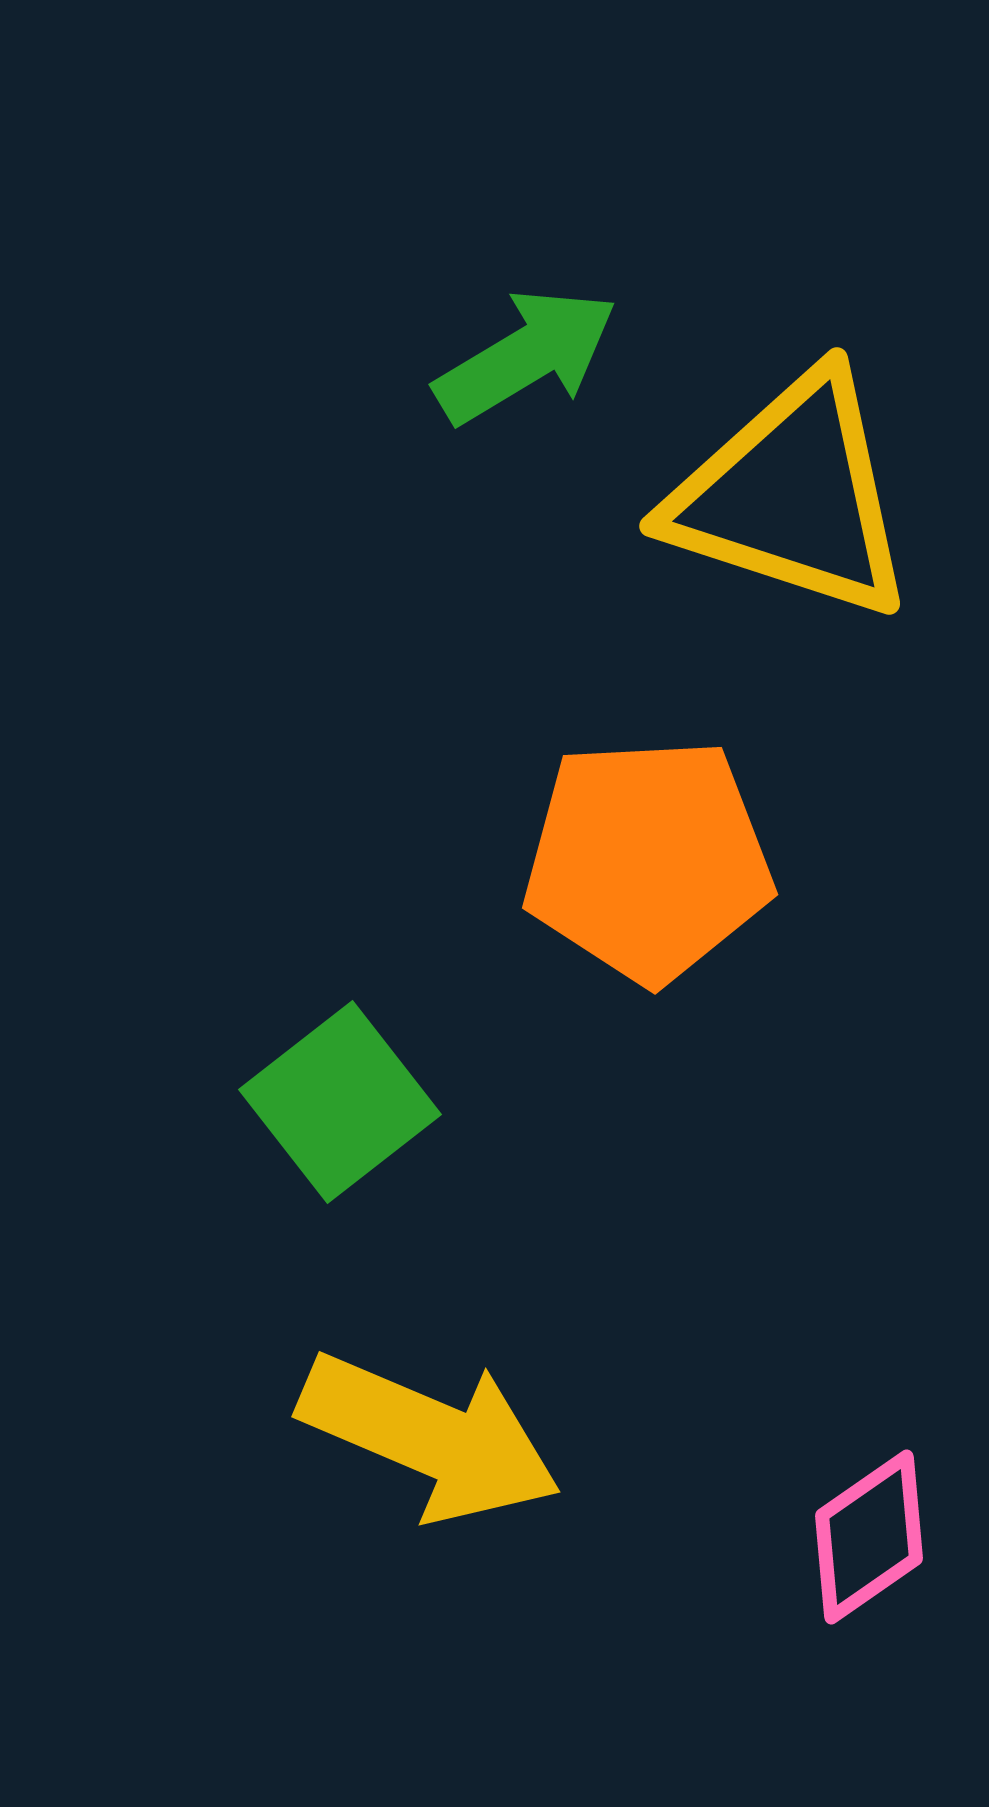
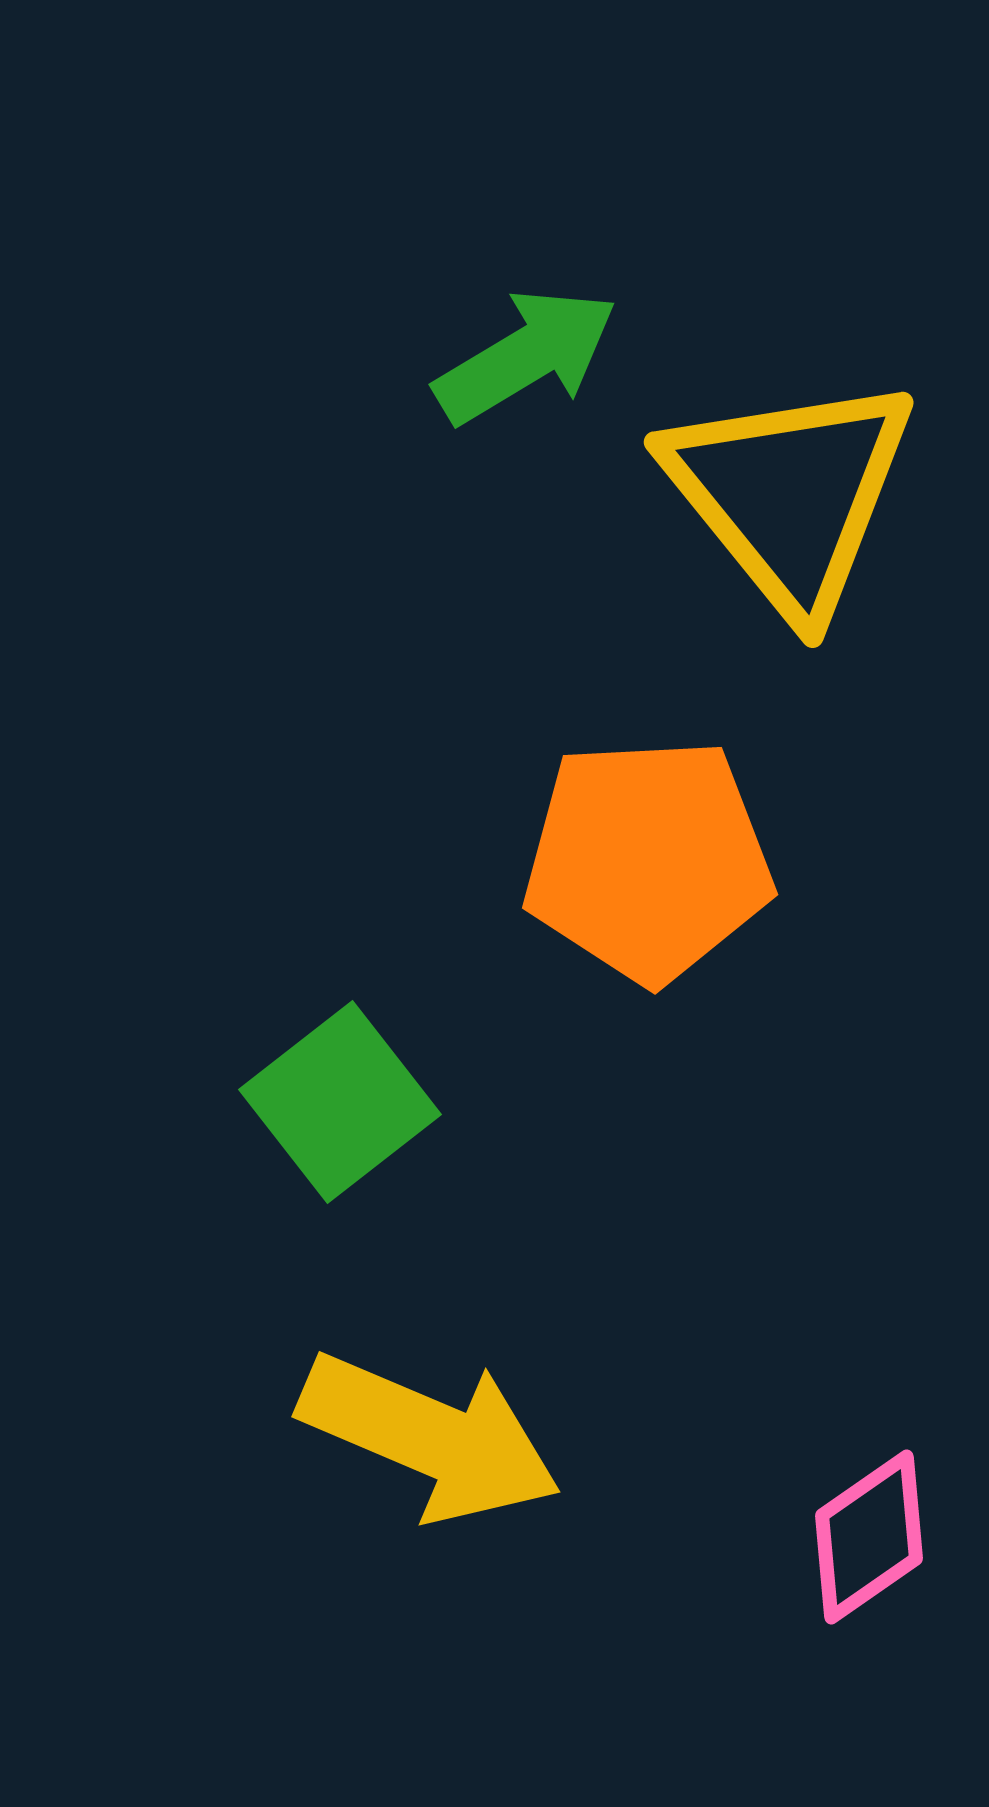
yellow triangle: moved 2 px left, 2 px up; rotated 33 degrees clockwise
